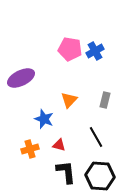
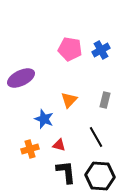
blue cross: moved 6 px right, 1 px up
